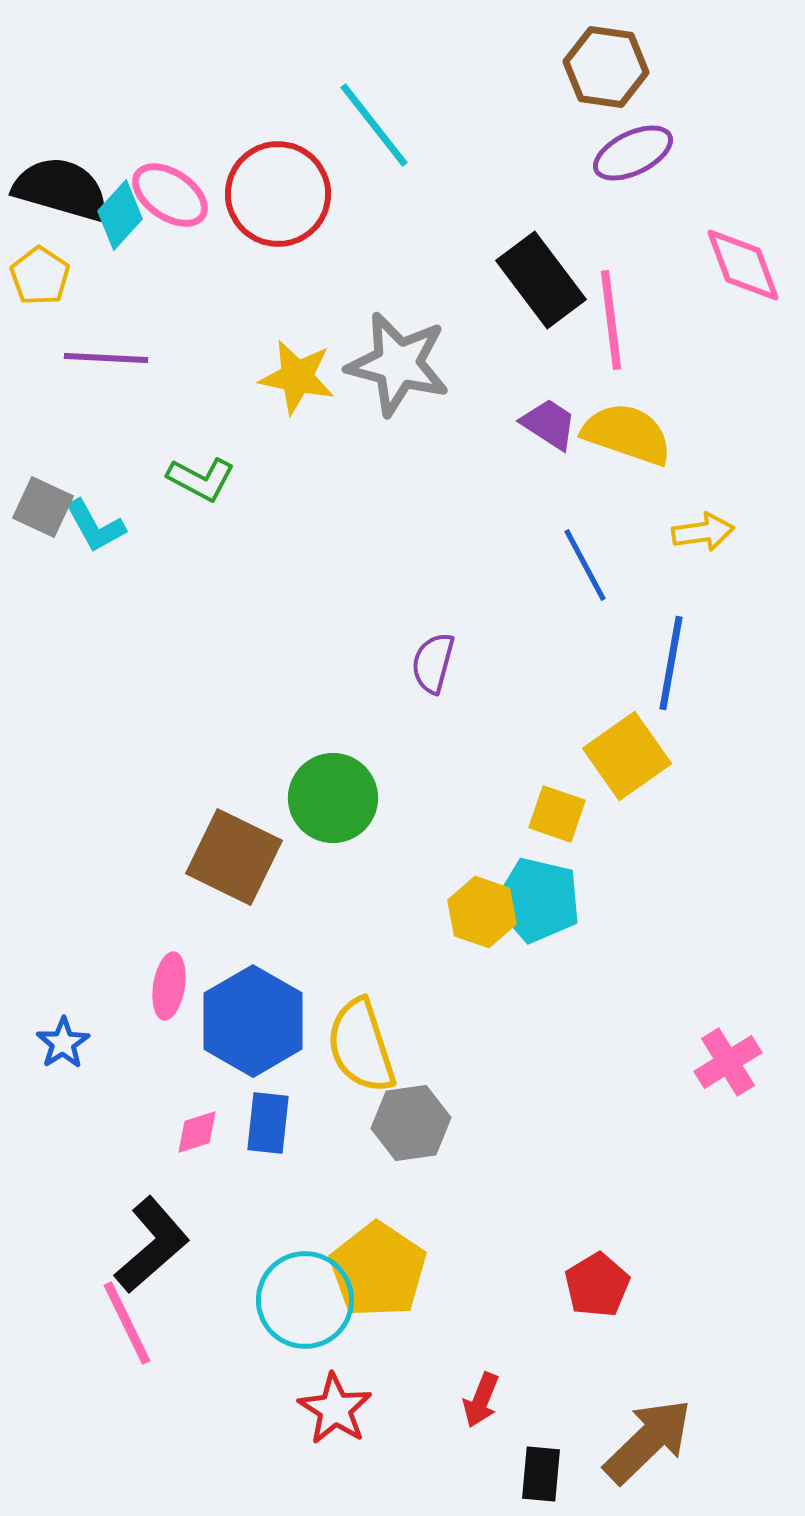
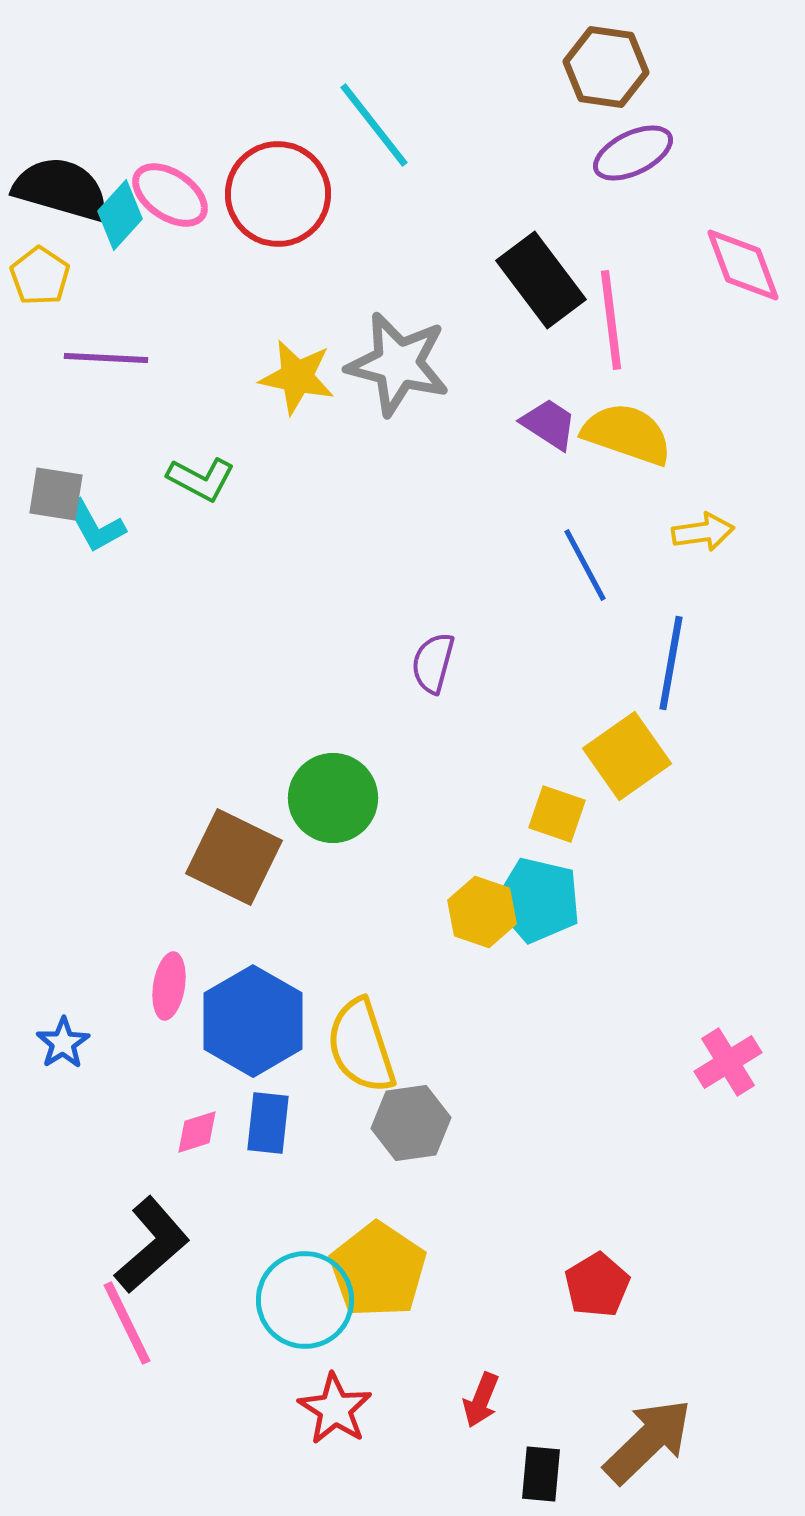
gray square at (43, 507): moved 13 px right, 13 px up; rotated 16 degrees counterclockwise
